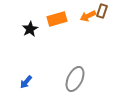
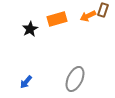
brown rectangle: moved 1 px right, 1 px up
